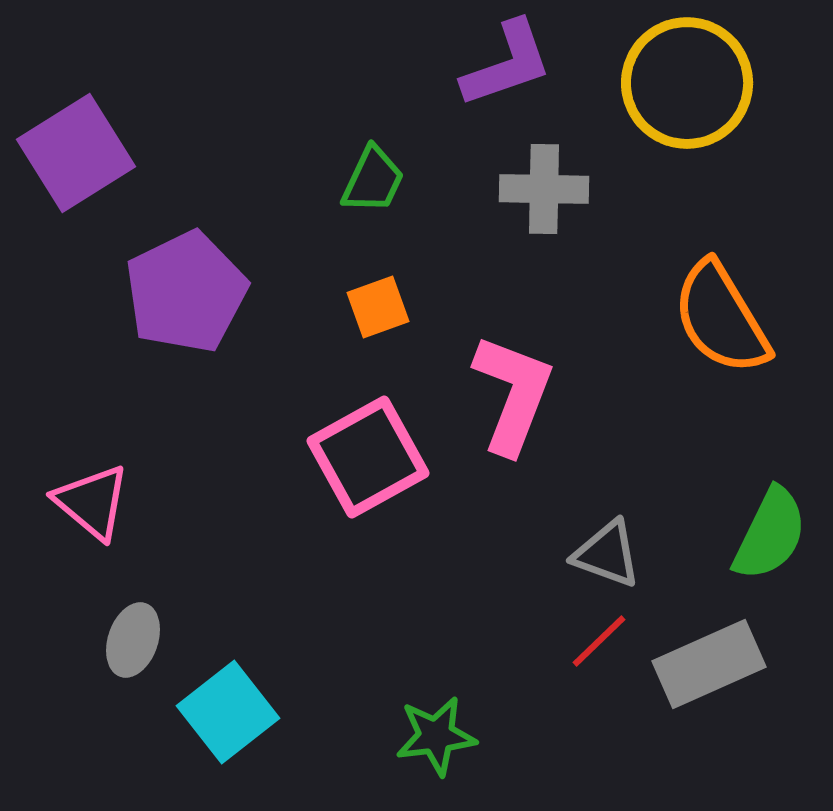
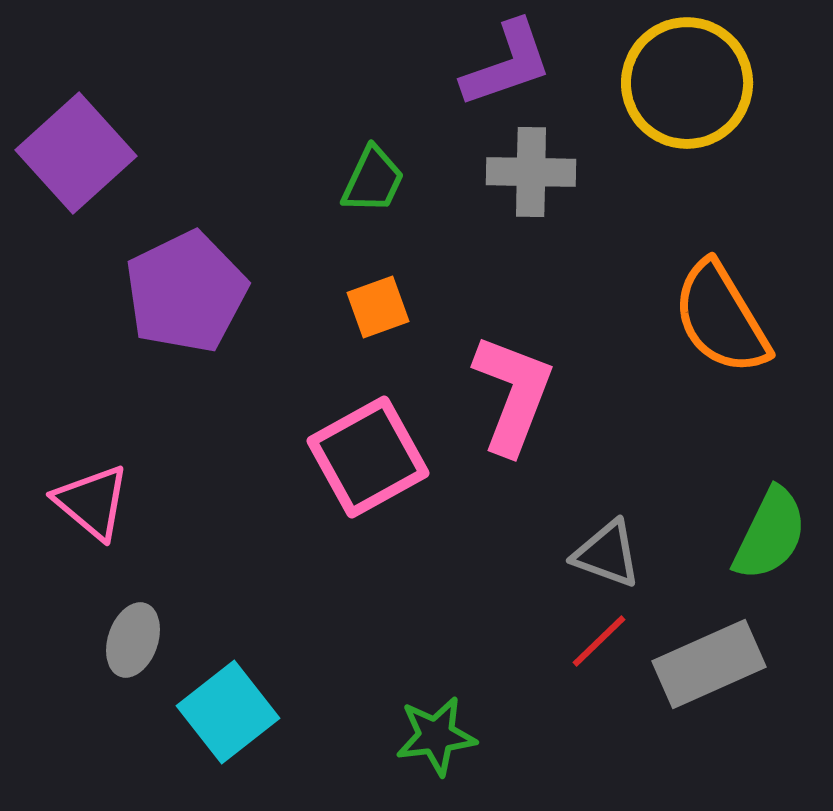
purple square: rotated 10 degrees counterclockwise
gray cross: moved 13 px left, 17 px up
